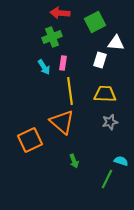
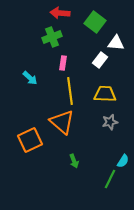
green square: rotated 25 degrees counterclockwise
white rectangle: rotated 21 degrees clockwise
cyan arrow: moved 14 px left, 11 px down; rotated 14 degrees counterclockwise
cyan semicircle: moved 2 px right; rotated 104 degrees clockwise
green line: moved 3 px right
